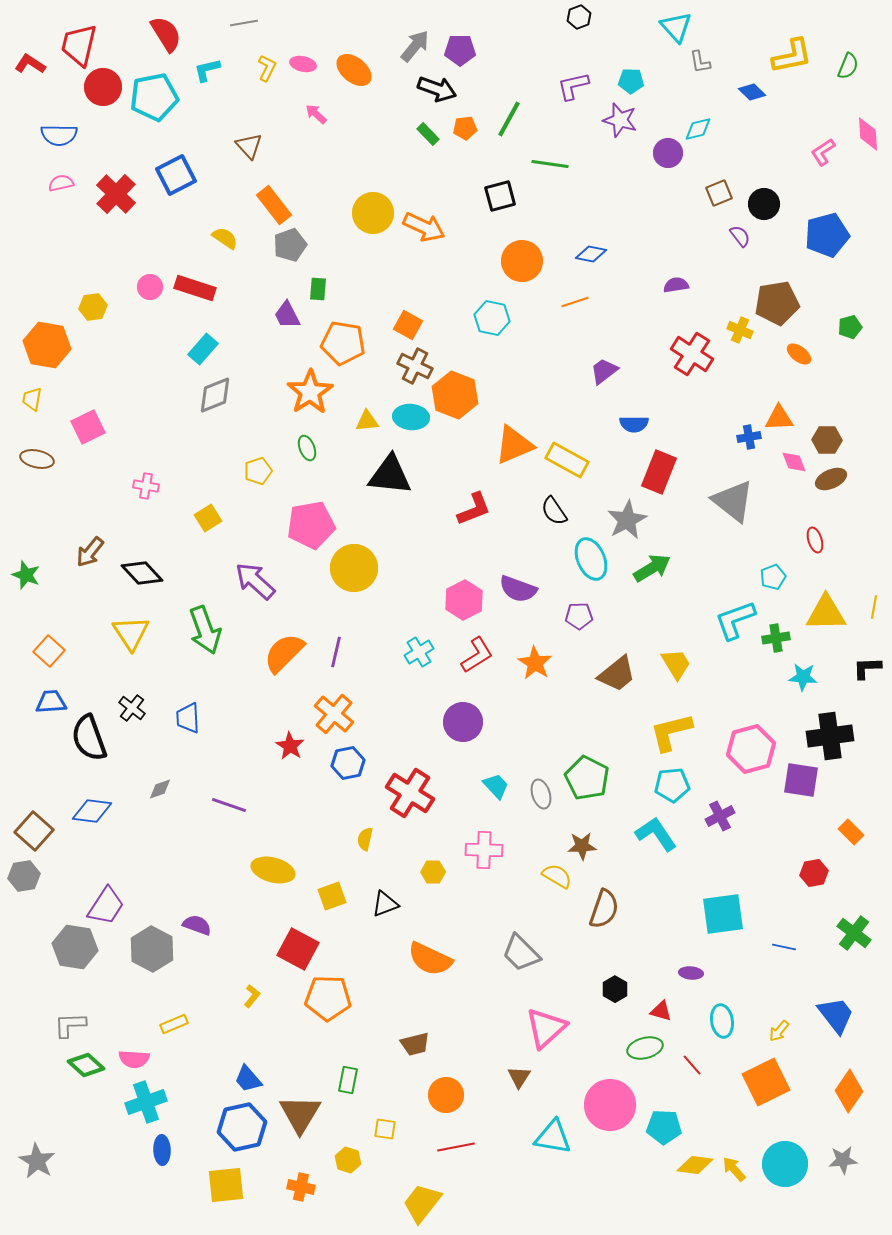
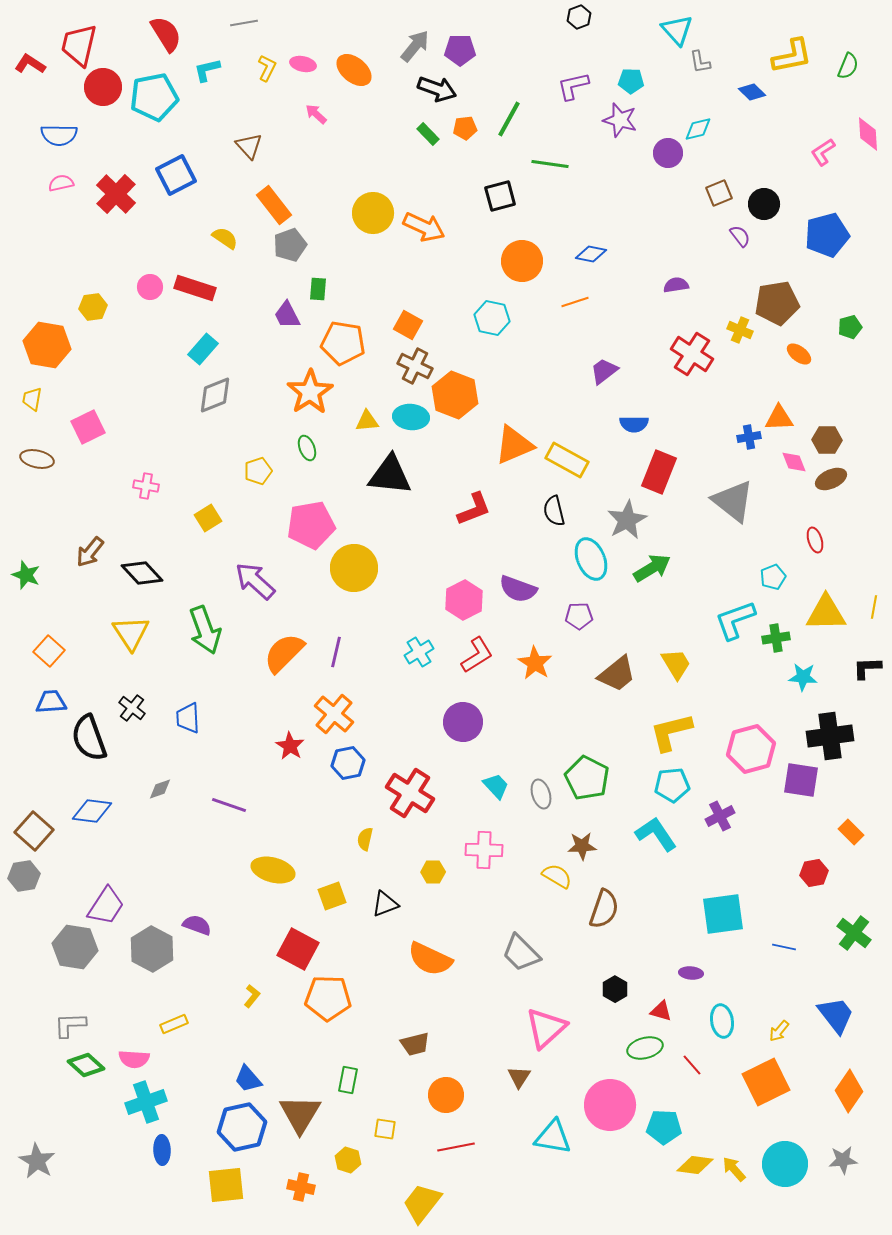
cyan triangle at (676, 27): moved 1 px right, 3 px down
black semicircle at (554, 511): rotated 20 degrees clockwise
